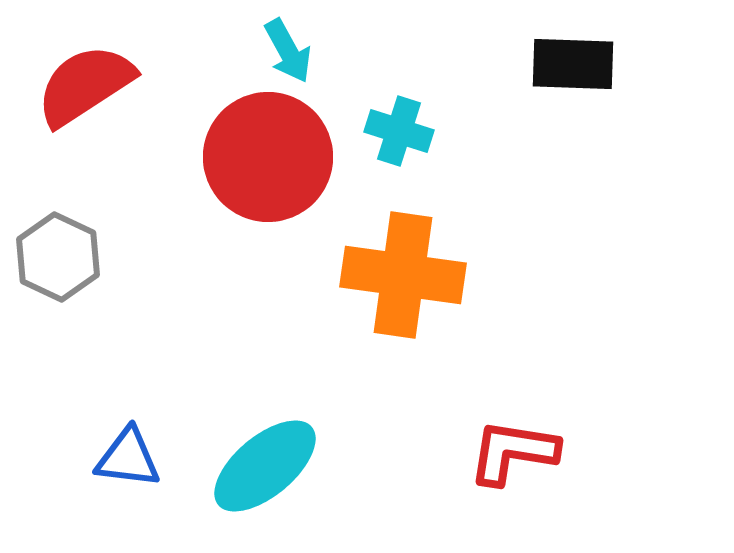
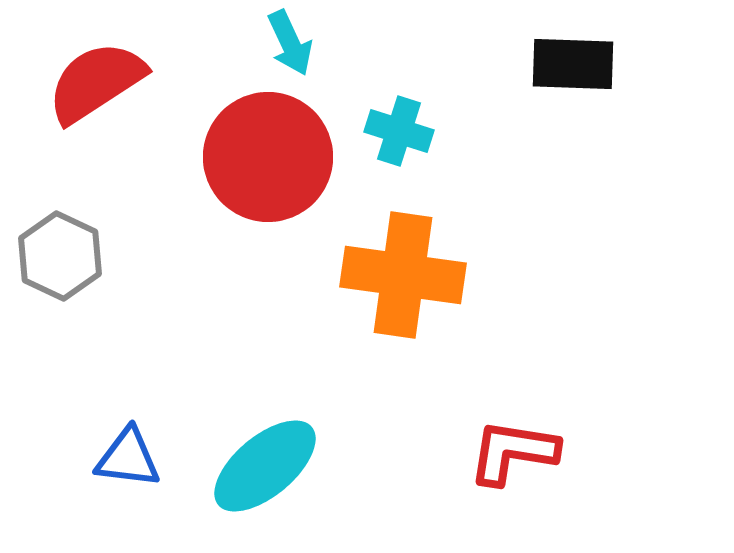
cyan arrow: moved 2 px right, 8 px up; rotated 4 degrees clockwise
red semicircle: moved 11 px right, 3 px up
gray hexagon: moved 2 px right, 1 px up
